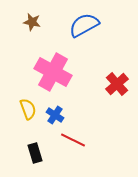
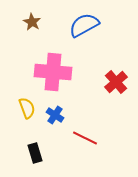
brown star: rotated 18 degrees clockwise
pink cross: rotated 24 degrees counterclockwise
red cross: moved 1 px left, 2 px up
yellow semicircle: moved 1 px left, 1 px up
red line: moved 12 px right, 2 px up
